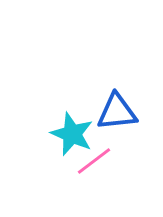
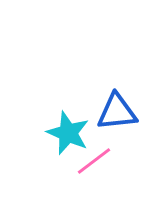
cyan star: moved 4 px left, 1 px up
